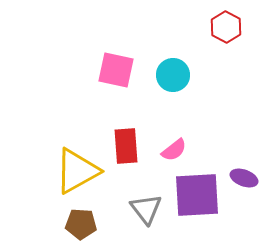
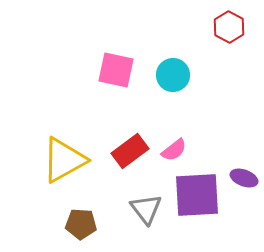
red hexagon: moved 3 px right
red rectangle: moved 4 px right, 5 px down; rotated 57 degrees clockwise
yellow triangle: moved 13 px left, 11 px up
